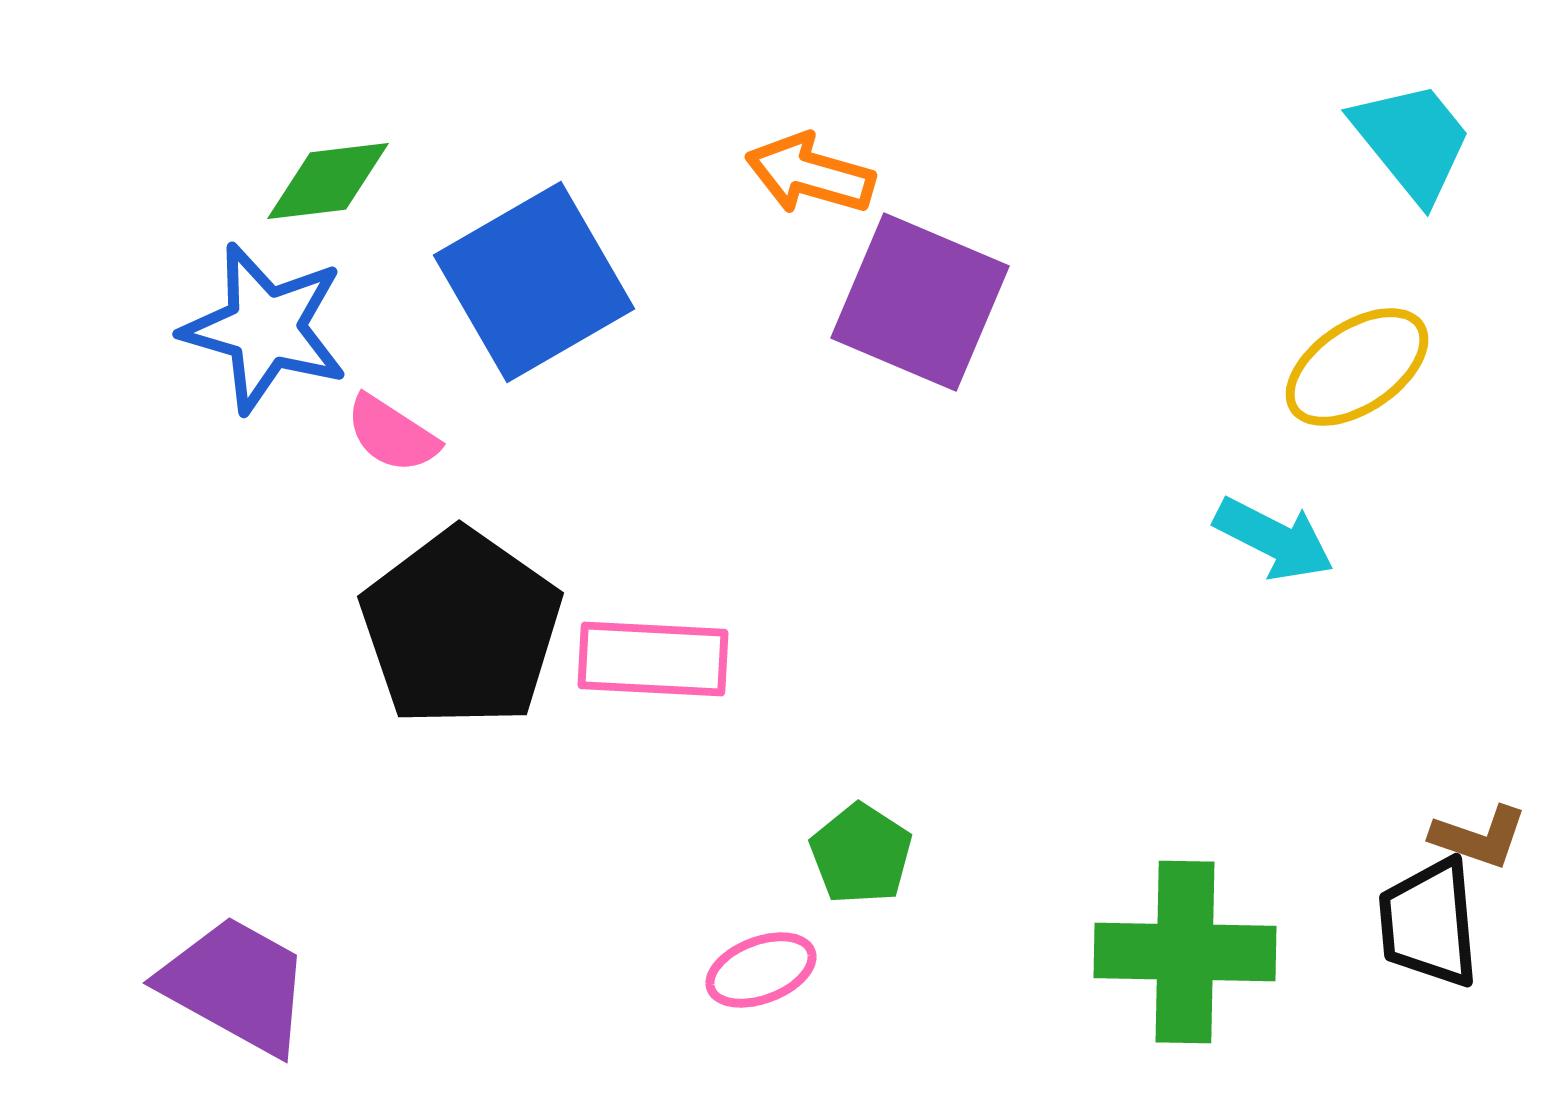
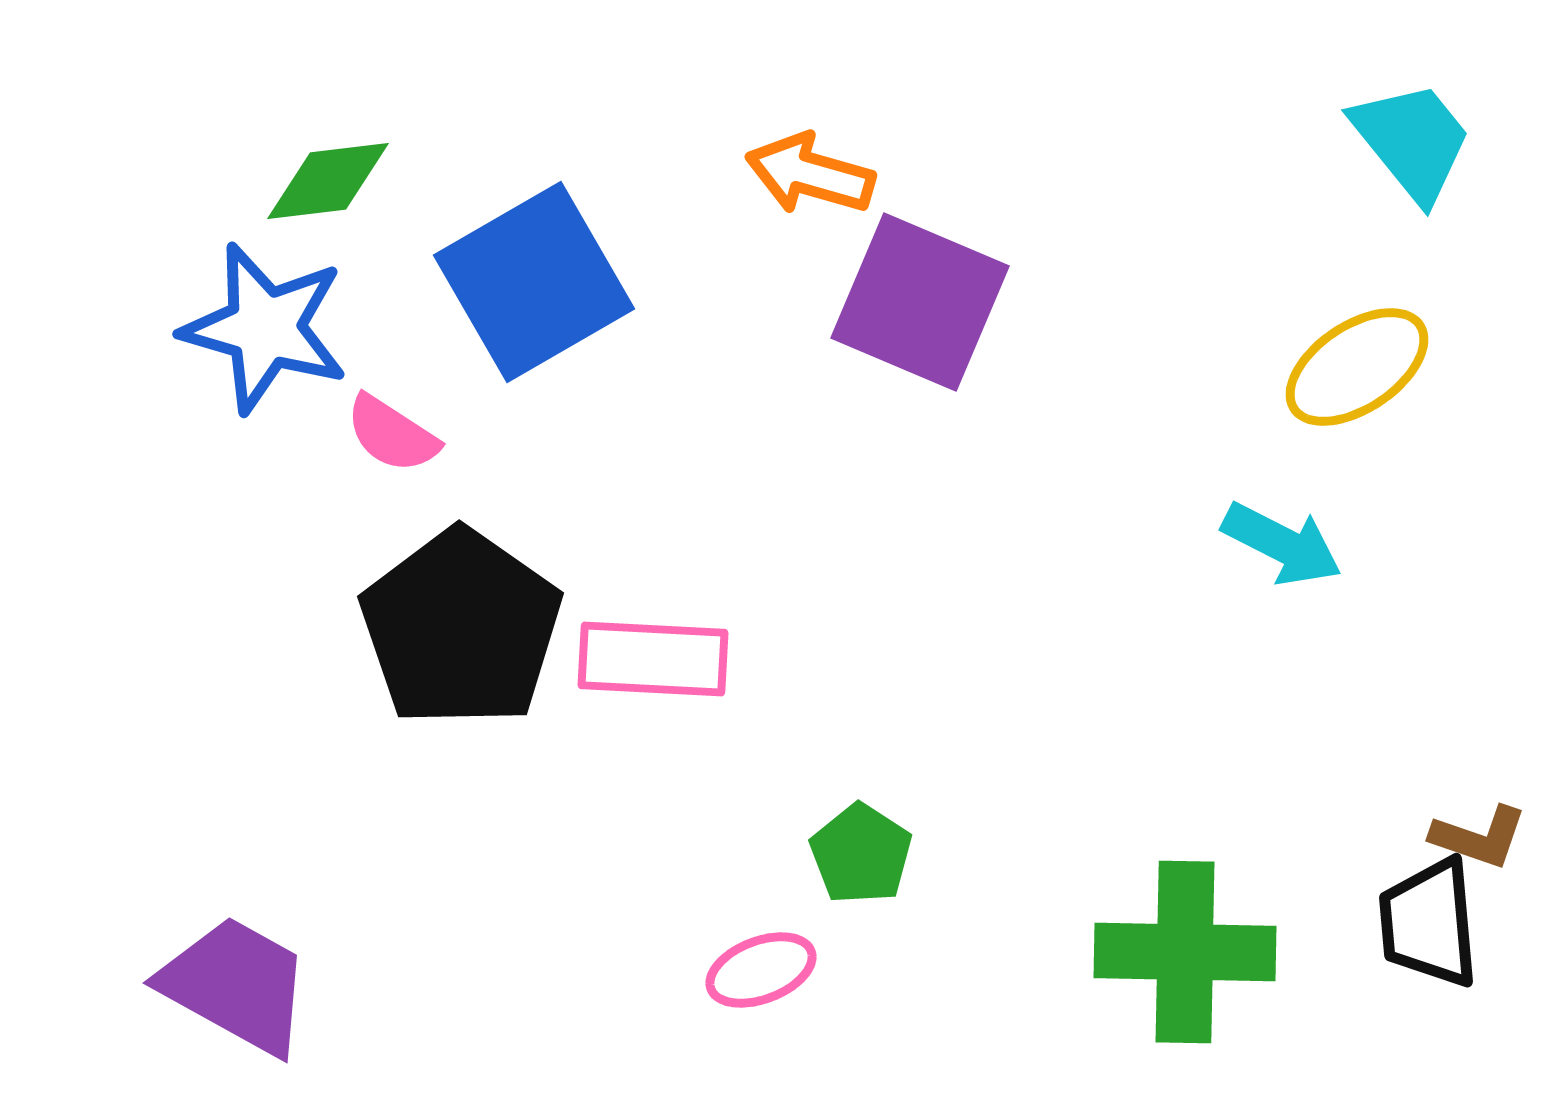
cyan arrow: moved 8 px right, 5 px down
